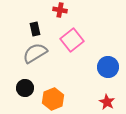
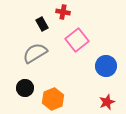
red cross: moved 3 px right, 2 px down
black rectangle: moved 7 px right, 5 px up; rotated 16 degrees counterclockwise
pink square: moved 5 px right
blue circle: moved 2 px left, 1 px up
red star: rotated 21 degrees clockwise
